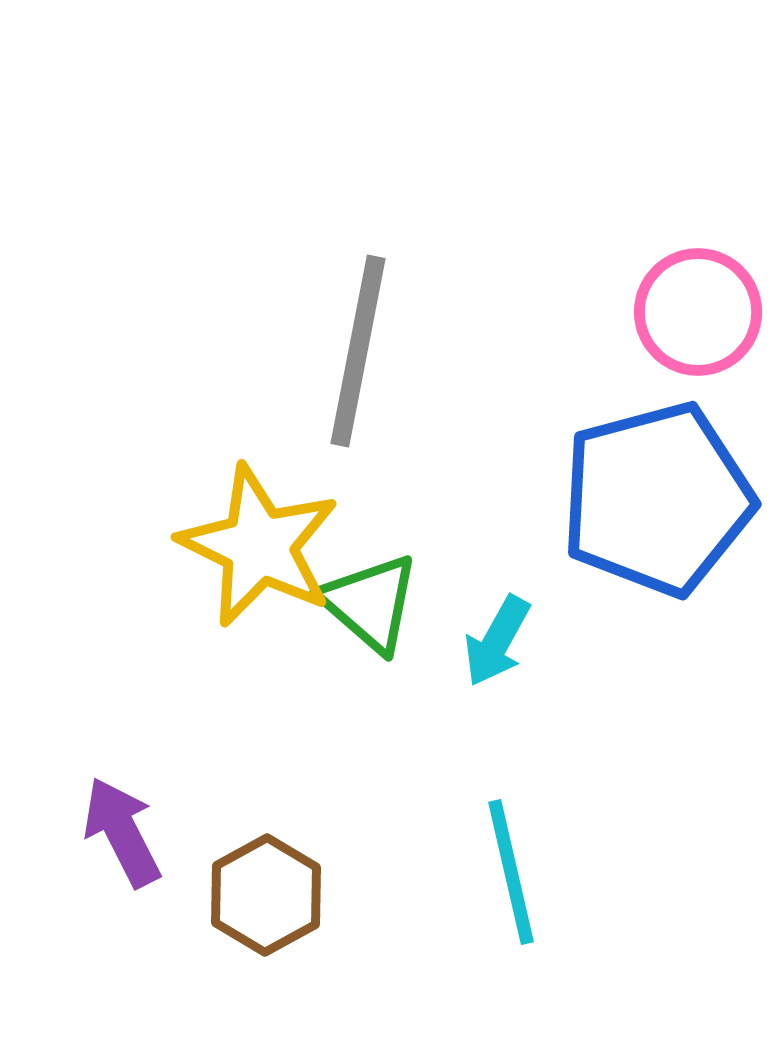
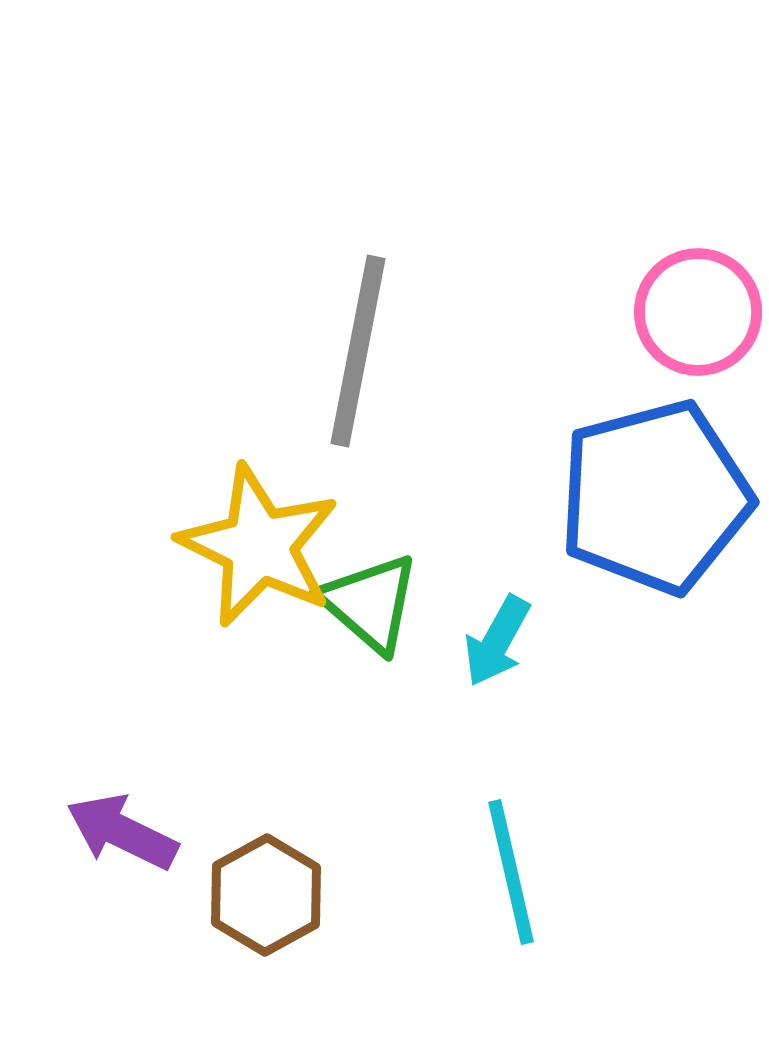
blue pentagon: moved 2 px left, 2 px up
purple arrow: rotated 37 degrees counterclockwise
